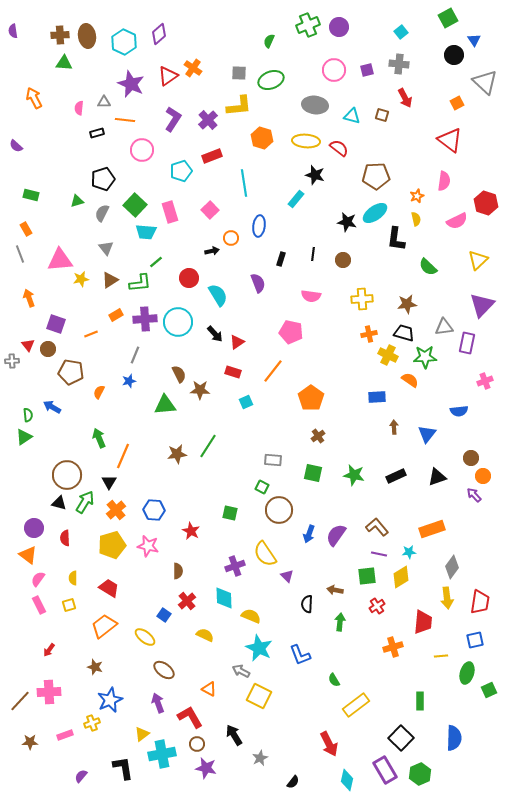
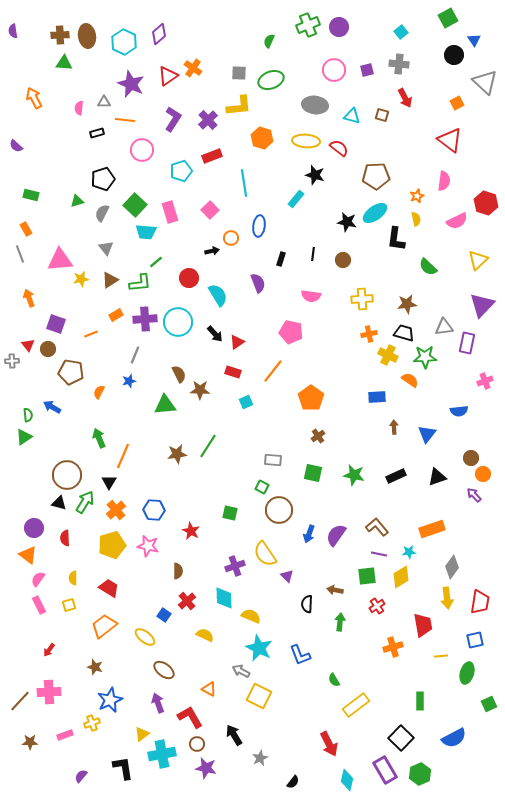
orange circle at (483, 476): moved 2 px up
red trapezoid at (423, 622): moved 3 px down; rotated 15 degrees counterclockwise
green square at (489, 690): moved 14 px down
blue semicircle at (454, 738): rotated 60 degrees clockwise
